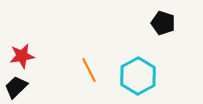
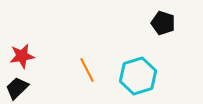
orange line: moved 2 px left
cyan hexagon: rotated 12 degrees clockwise
black trapezoid: moved 1 px right, 1 px down
